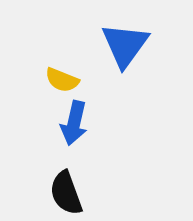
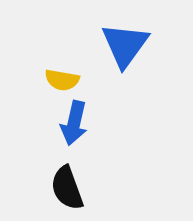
yellow semicircle: rotated 12 degrees counterclockwise
black semicircle: moved 1 px right, 5 px up
